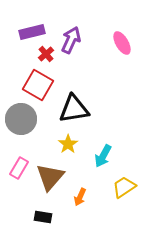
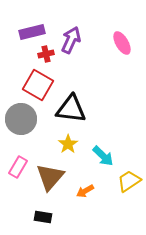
red cross: rotated 28 degrees clockwise
black triangle: moved 3 px left; rotated 16 degrees clockwise
cyan arrow: rotated 75 degrees counterclockwise
pink rectangle: moved 1 px left, 1 px up
yellow trapezoid: moved 5 px right, 6 px up
orange arrow: moved 5 px right, 6 px up; rotated 36 degrees clockwise
